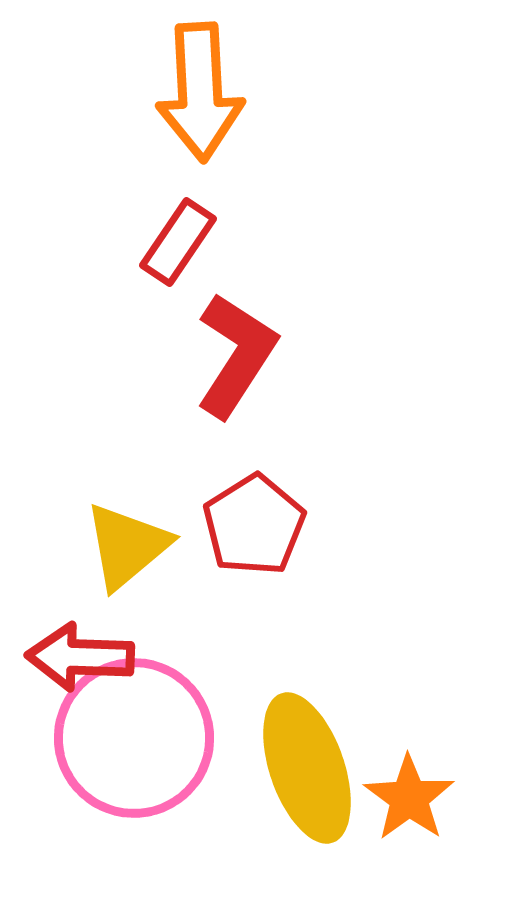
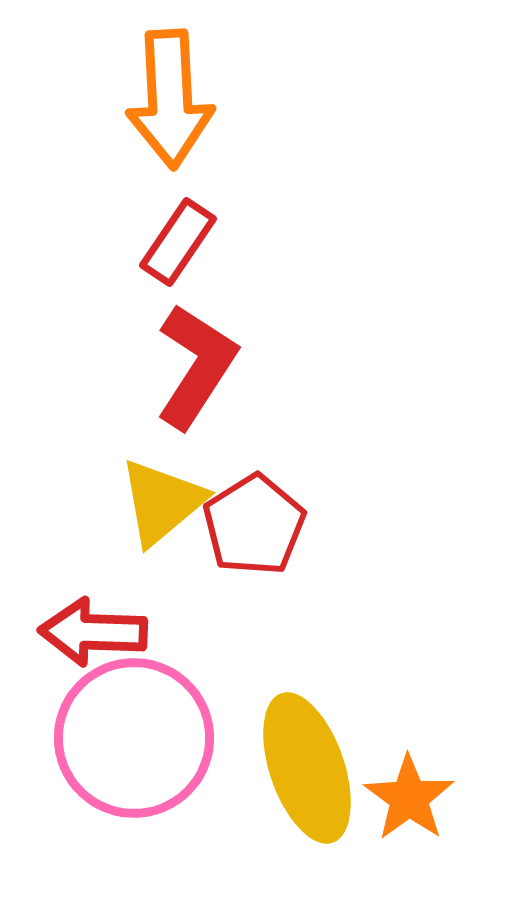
orange arrow: moved 30 px left, 7 px down
red L-shape: moved 40 px left, 11 px down
yellow triangle: moved 35 px right, 44 px up
red arrow: moved 13 px right, 25 px up
